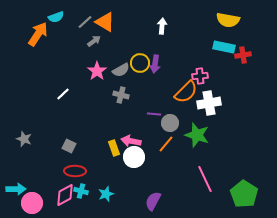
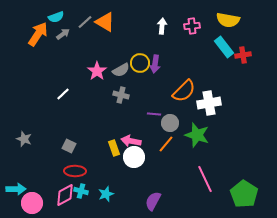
gray arrow: moved 31 px left, 7 px up
cyan rectangle: rotated 40 degrees clockwise
pink cross: moved 8 px left, 50 px up
orange semicircle: moved 2 px left, 1 px up
